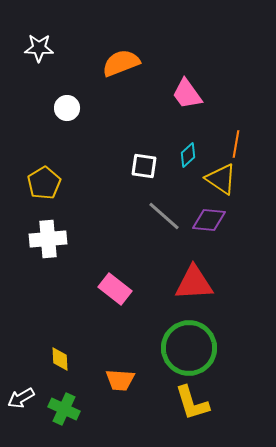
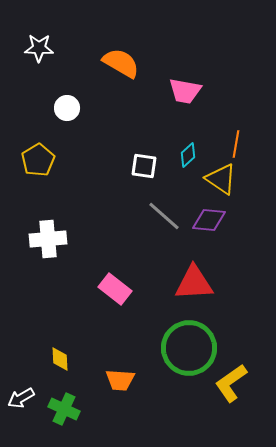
orange semicircle: rotated 51 degrees clockwise
pink trapezoid: moved 2 px left, 3 px up; rotated 44 degrees counterclockwise
yellow pentagon: moved 6 px left, 23 px up
yellow L-shape: moved 39 px right, 20 px up; rotated 72 degrees clockwise
